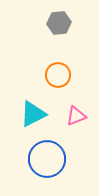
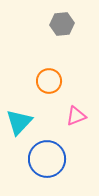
gray hexagon: moved 3 px right, 1 px down
orange circle: moved 9 px left, 6 px down
cyan triangle: moved 14 px left, 8 px down; rotated 20 degrees counterclockwise
